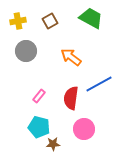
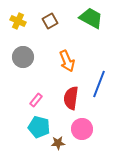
yellow cross: rotated 35 degrees clockwise
gray circle: moved 3 px left, 6 px down
orange arrow: moved 4 px left, 4 px down; rotated 150 degrees counterclockwise
blue line: rotated 40 degrees counterclockwise
pink rectangle: moved 3 px left, 4 px down
pink circle: moved 2 px left
brown star: moved 5 px right, 1 px up
